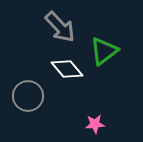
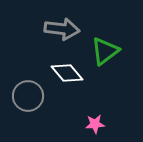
gray arrow: moved 2 px right, 2 px down; rotated 40 degrees counterclockwise
green triangle: moved 1 px right
white diamond: moved 4 px down
